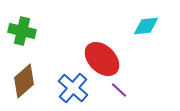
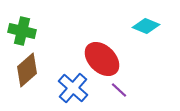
cyan diamond: rotated 28 degrees clockwise
brown diamond: moved 3 px right, 11 px up
